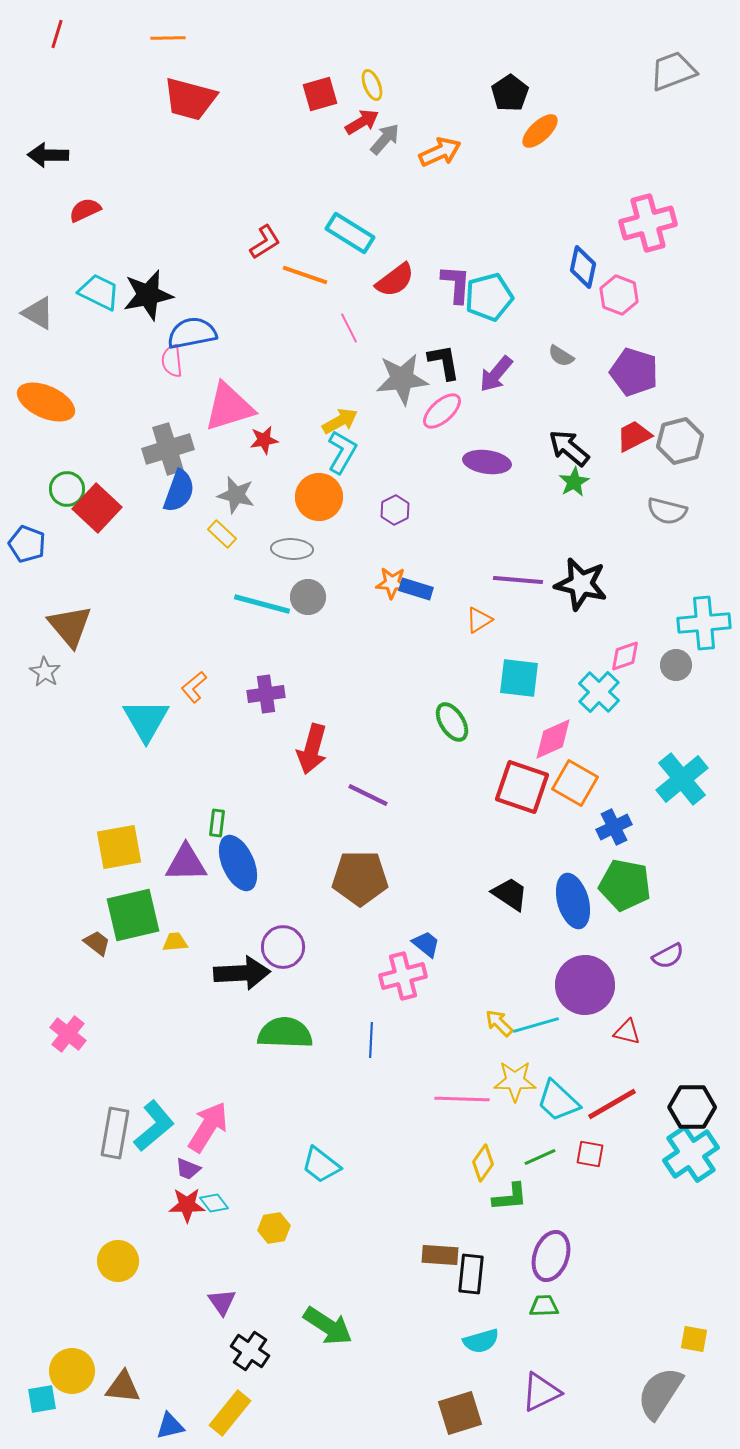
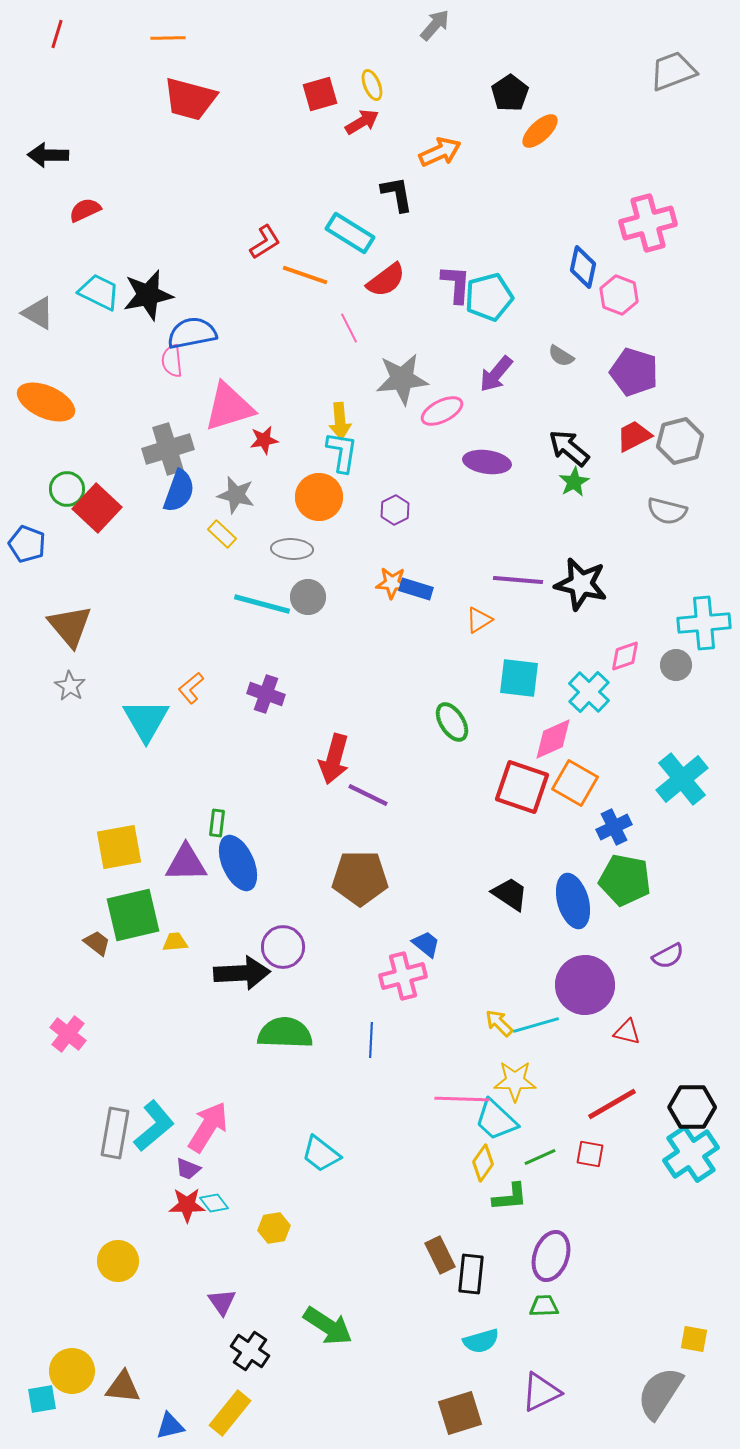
gray arrow at (385, 139): moved 50 px right, 114 px up
red semicircle at (395, 280): moved 9 px left
black L-shape at (444, 362): moved 47 px left, 168 px up
pink ellipse at (442, 411): rotated 15 degrees clockwise
yellow arrow at (340, 421): rotated 114 degrees clockwise
cyan L-shape at (342, 452): rotated 21 degrees counterclockwise
gray star at (45, 672): moved 25 px right, 14 px down
orange L-shape at (194, 687): moved 3 px left, 1 px down
cyan cross at (599, 692): moved 10 px left
purple cross at (266, 694): rotated 27 degrees clockwise
red arrow at (312, 749): moved 22 px right, 10 px down
green pentagon at (625, 885): moved 5 px up
cyan trapezoid at (558, 1101): moved 62 px left, 19 px down
cyan trapezoid at (321, 1165): moved 11 px up
brown rectangle at (440, 1255): rotated 60 degrees clockwise
